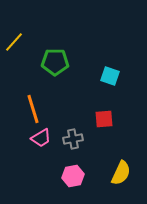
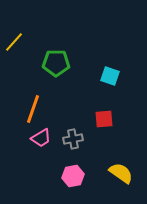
green pentagon: moved 1 px right, 1 px down
orange line: rotated 36 degrees clockwise
yellow semicircle: rotated 80 degrees counterclockwise
